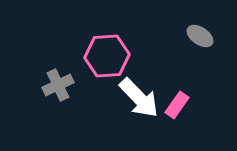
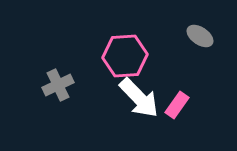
pink hexagon: moved 18 px right
